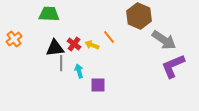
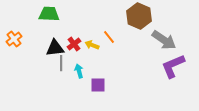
red cross: rotated 16 degrees clockwise
